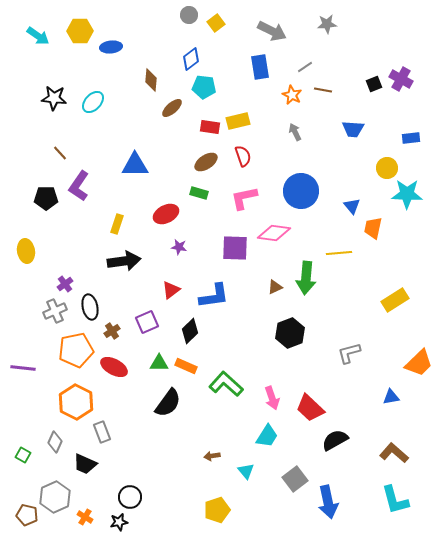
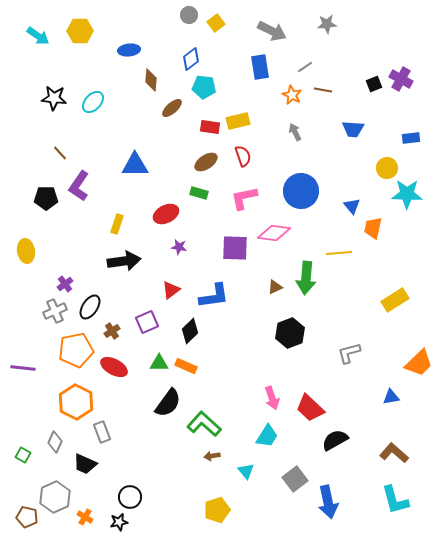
blue ellipse at (111, 47): moved 18 px right, 3 px down
black ellipse at (90, 307): rotated 45 degrees clockwise
green L-shape at (226, 384): moved 22 px left, 40 px down
brown pentagon at (27, 515): moved 2 px down
